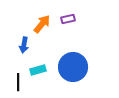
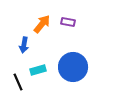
purple rectangle: moved 3 px down; rotated 24 degrees clockwise
black line: rotated 24 degrees counterclockwise
